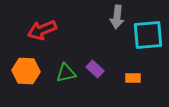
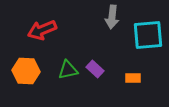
gray arrow: moved 5 px left
green triangle: moved 2 px right, 3 px up
